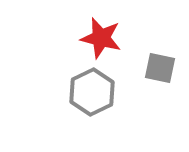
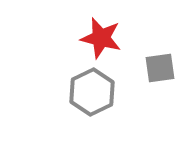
gray square: rotated 20 degrees counterclockwise
